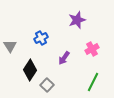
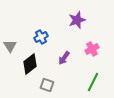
blue cross: moved 1 px up
black diamond: moved 6 px up; rotated 20 degrees clockwise
gray square: rotated 24 degrees counterclockwise
